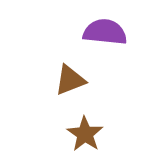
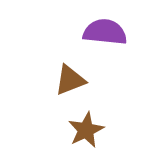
brown star: moved 1 px right, 4 px up; rotated 12 degrees clockwise
